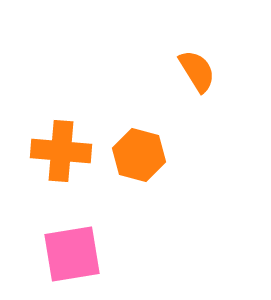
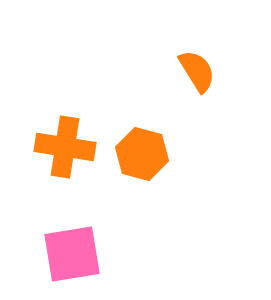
orange cross: moved 4 px right, 4 px up; rotated 4 degrees clockwise
orange hexagon: moved 3 px right, 1 px up
